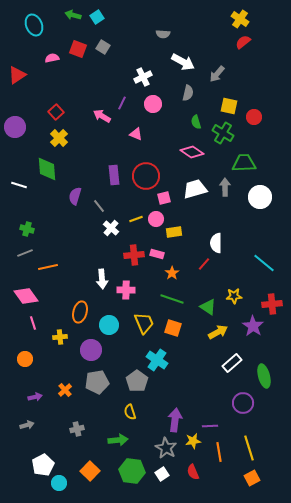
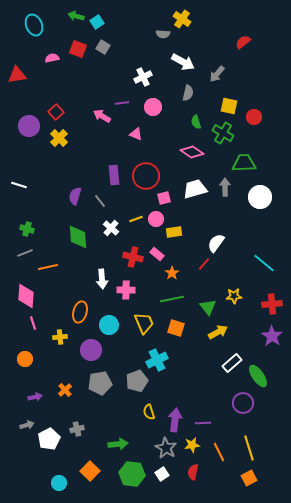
green arrow at (73, 15): moved 3 px right, 1 px down
cyan square at (97, 17): moved 5 px down
yellow cross at (240, 19): moved 58 px left
red triangle at (17, 75): rotated 24 degrees clockwise
purple line at (122, 103): rotated 56 degrees clockwise
pink circle at (153, 104): moved 3 px down
purple circle at (15, 127): moved 14 px right, 1 px up
green diamond at (47, 169): moved 31 px right, 68 px down
gray line at (99, 206): moved 1 px right, 5 px up
white semicircle at (216, 243): rotated 36 degrees clockwise
pink rectangle at (157, 254): rotated 24 degrees clockwise
red cross at (134, 255): moved 1 px left, 2 px down; rotated 18 degrees clockwise
pink diamond at (26, 296): rotated 40 degrees clockwise
green line at (172, 299): rotated 30 degrees counterclockwise
green triangle at (208, 307): rotated 18 degrees clockwise
purple star at (253, 326): moved 19 px right, 10 px down
orange square at (173, 328): moved 3 px right
cyan cross at (157, 360): rotated 30 degrees clockwise
green ellipse at (264, 376): moved 6 px left; rotated 20 degrees counterclockwise
gray pentagon at (137, 381): rotated 15 degrees clockwise
gray pentagon at (97, 382): moved 3 px right, 1 px down
yellow semicircle at (130, 412): moved 19 px right
purple line at (210, 426): moved 7 px left, 3 px up
green arrow at (118, 440): moved 4 px down
yellow star at (193, 441): moved 1 px left, 4 px down
orange line at (219, 452): rotated 18 degrees counterclockwise
white pentagon at (43, 465): moved 6 px right, 26 px up
green hexagon at (132, 471): moved 3 px down
red semicircle at (193, 472): rotated 35 degrees clockwise
orange square at (252, 478): moved 3 px left
